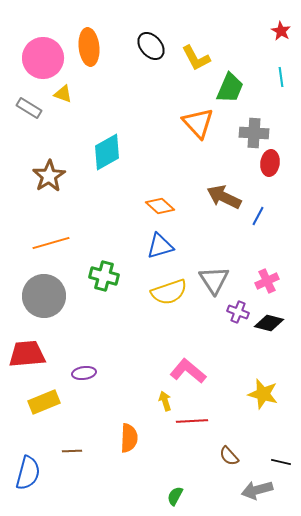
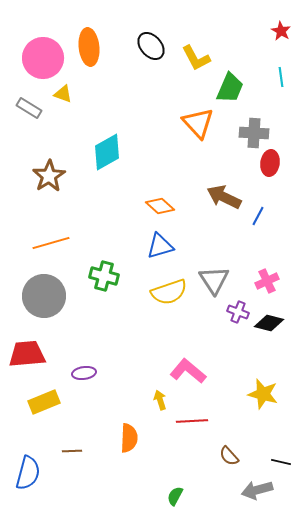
yellow arrow: moved 5 px left, 1 px up
